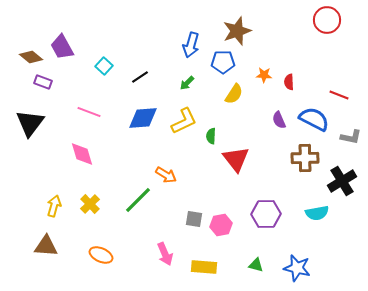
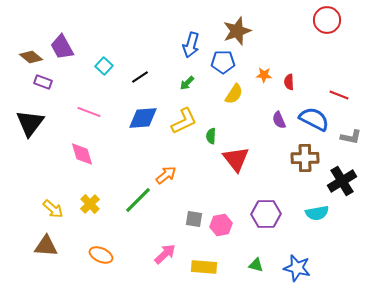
orange arrow: rotated 70 degrees counterclockwise
yellow arrow: moved 1 px left, 3 px down; rotated 115 degrees clockwise
pink arrow: rotated 110 degrees counterclockwise
